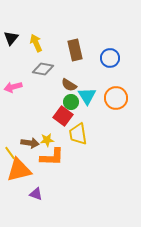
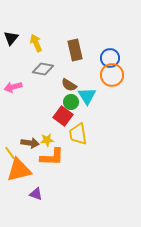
orange circle: moved 4 px left, 23 px up
